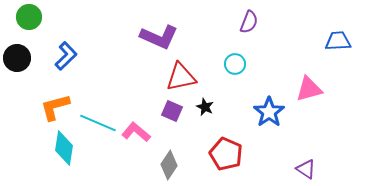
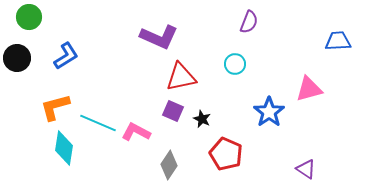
blue L-shape: rotated 12 degrees clockwise
black star: moved 3 px left, 12 px down
purple square: moved 1 px right
pink L-shape: rotated 12 degrees counterclockwise
